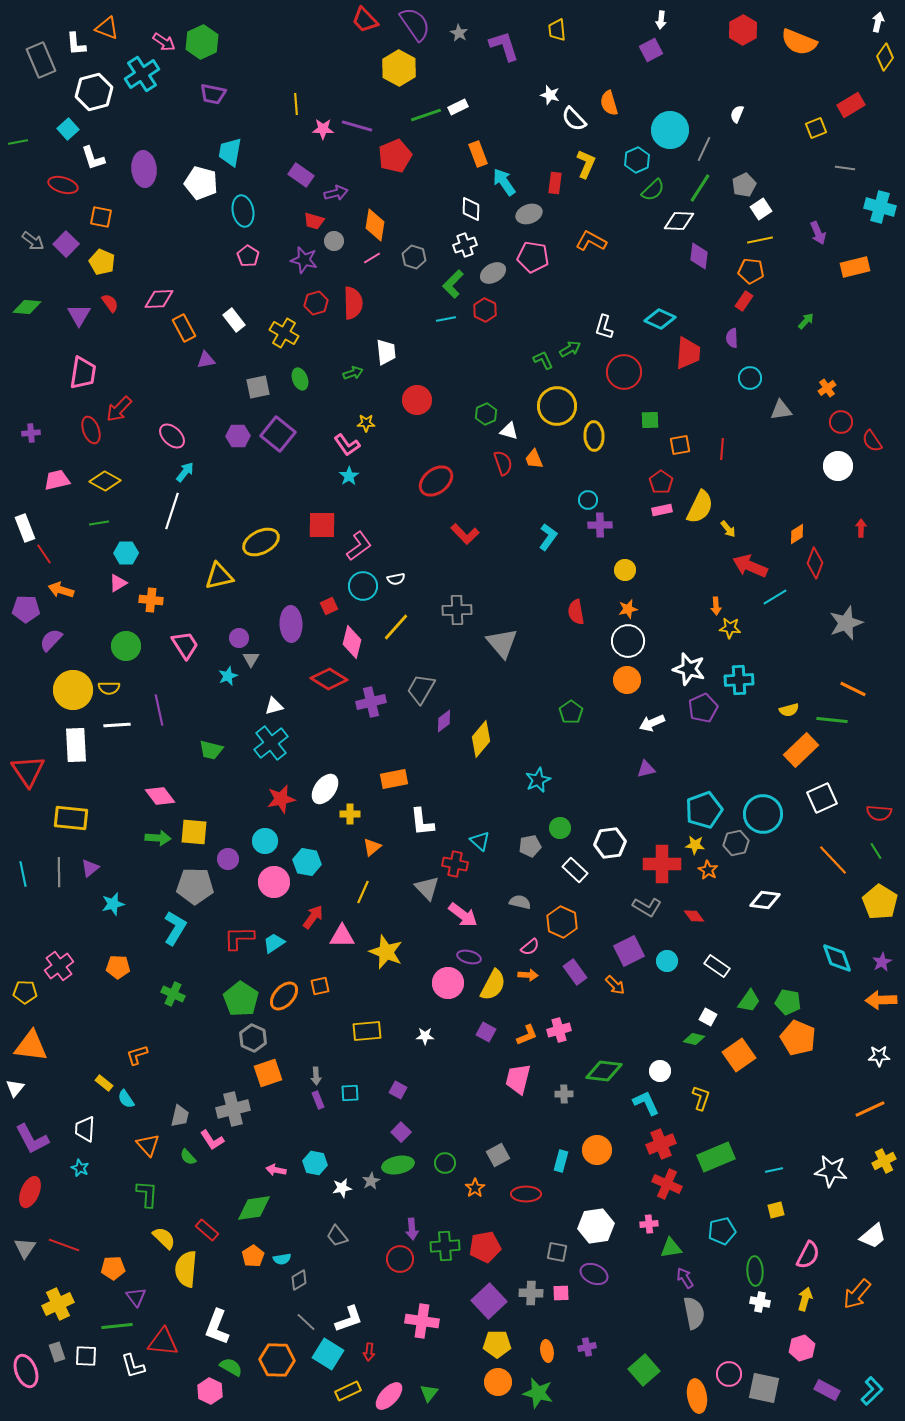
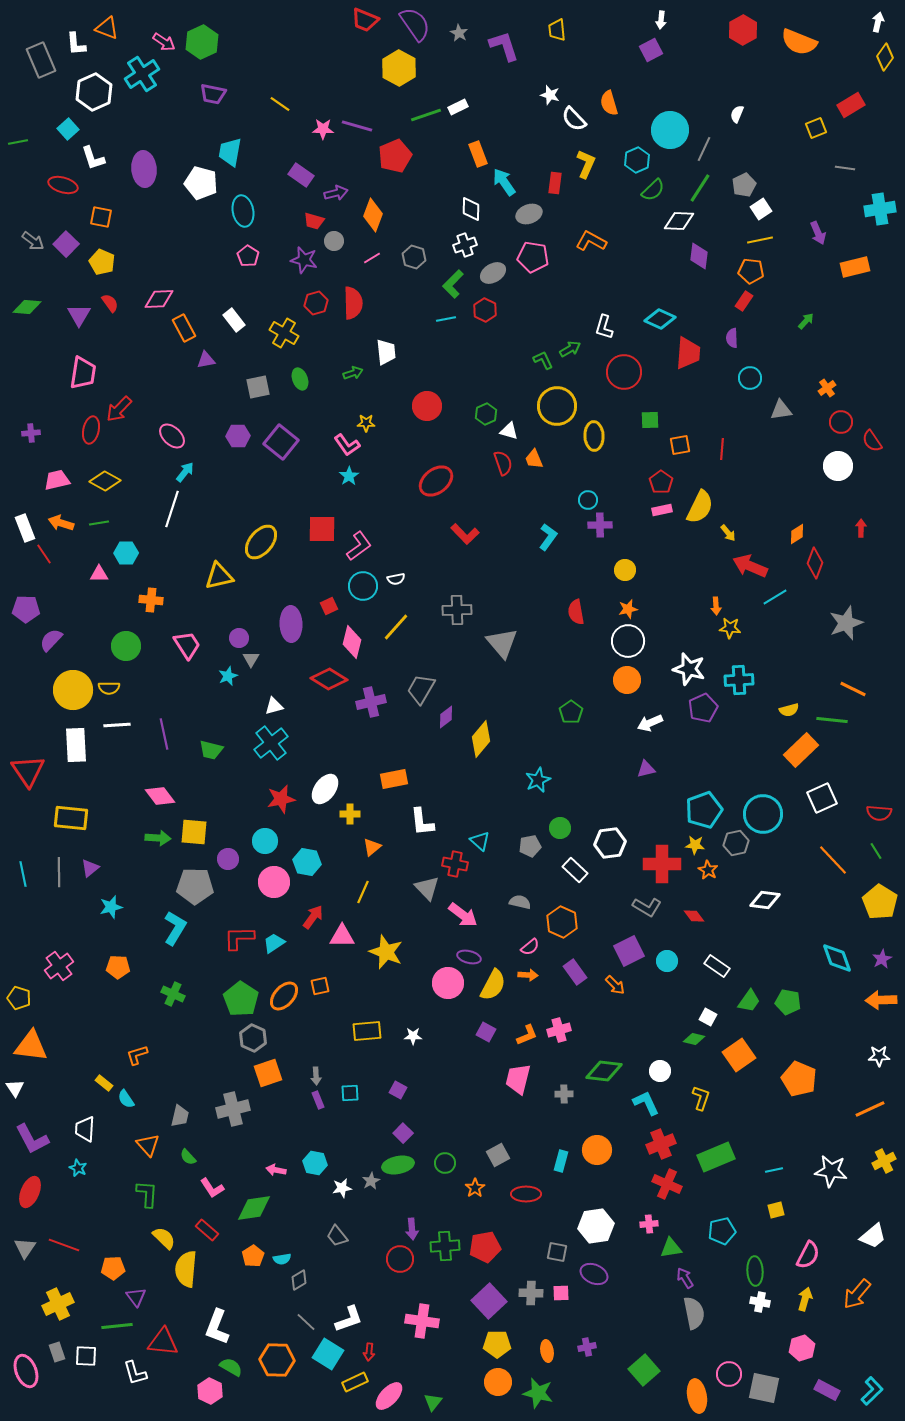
red trapezoid at (365, 20): rotated 24 degrees counterclockwise
white hexagon at (94, 92): rotated 9 degrees counterclockwise
yellow line at (296, 104): moved 16 px left; rotated 50 degrees counterclockwise
cyan cross at (880, 207): moved 2 px down; rotated 24 degrees counterclockwise
orange diamond at (375, 225): moved 2 px left, 10 px up; rotated 12 degrees clockwise
red circle at (417, 400): moved 10 px right, 6 px down
red ellipse at (91, 430): rotated 32 degrees clockwise
purple square at (278, 434): moved 3 px right, 8 px down
white line at (172, 511): moved 2 px up
red square at (322, 525): moved 4 px down
yellow arrow at (728, 529): moved 4 px down
yellow ellipse at (261, 542): rotated 24 degrees counterclockwise
pink triangle at (118, 583): moved 19 px left, 9 px up; rotated 30 degrees clockwise
orange arrow at (61, 590): moved 67 px up
pink trapezoid at (185, 645): moved 2 px right
purple line at (159, 710): moved 5 px right, 24 px down
purple diamond at (444, 721): moved 2 px right, 4 px up
white arrow at (652, 723): moved 2 px left
cyan star at (113, 904): moved 2 px left, 3 px down
purple star at (882, 962): moved 3 px up
yellow pentagon at (25, 992): moved 6 px left, 6 px down; rotated 15 degrees clockwise
white star at (425, 1036): moved 12 px left
orange pentagon at (798, 1038): moved 1 px right, 41 px down
white triangle at (15, 1088): rotated 12 degrees counterclockwise
purple square at (401, 1132): moved 2 px right, 1 px down
pink L-shape at (212, 1140): moved 48 px down
cyan star at (80, 1168): moved 2 px left
white L-shape at (133, 1366): moved 2 px right, 7 px down
yellow rectangle at (348, 1391): moved 7 px right, 9 px up
green triangle at (429, 1393): moved 4 px right, 9 px down
